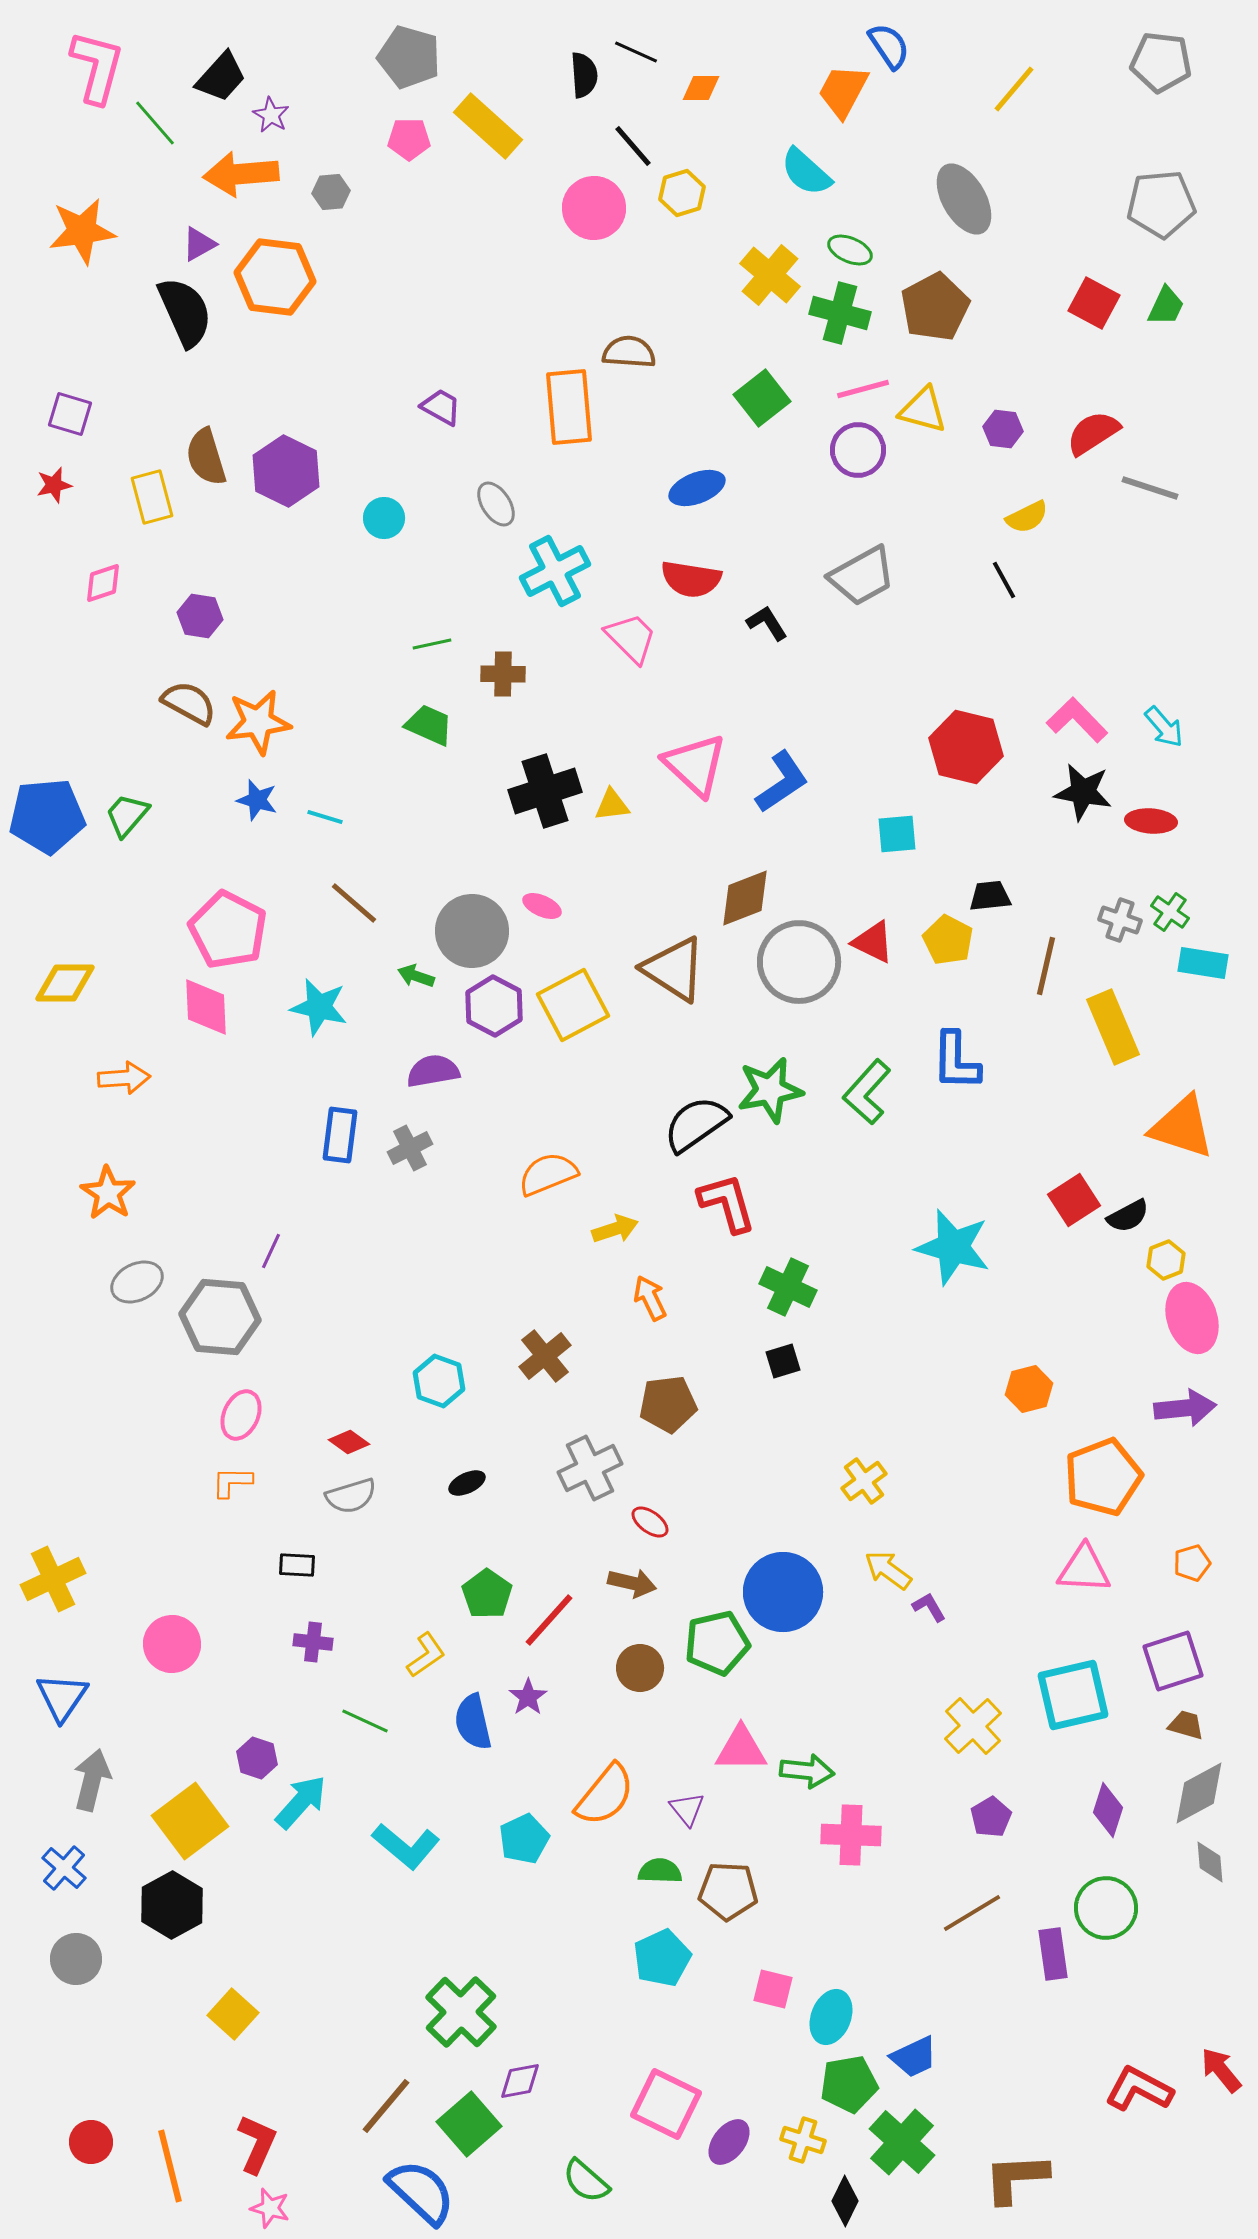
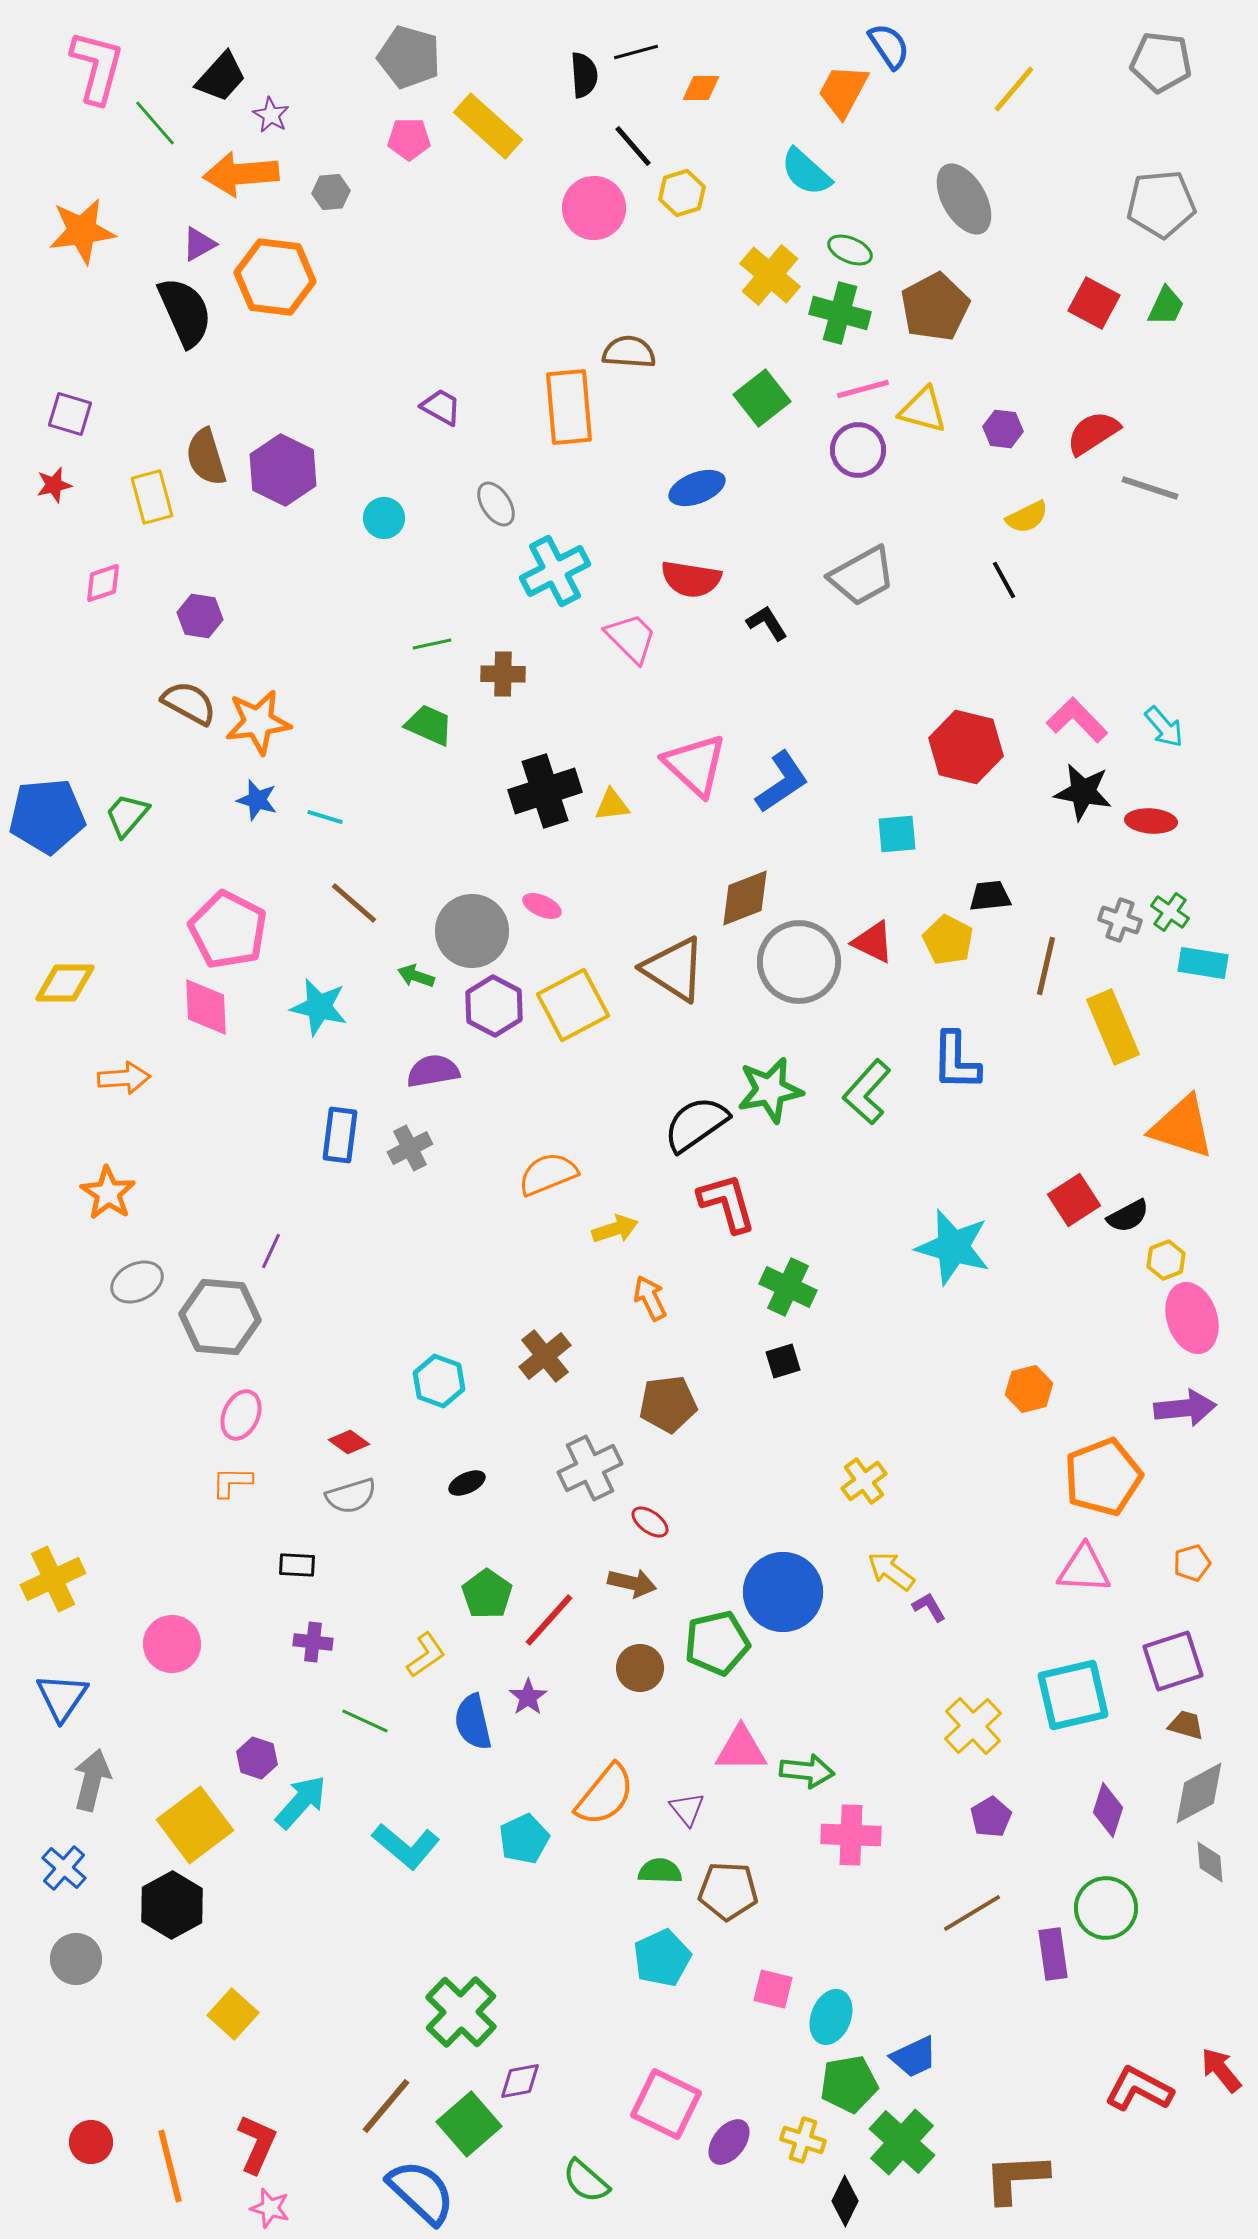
black line at (636, 52): rotated 39 degrees counterclockwise
purple hexagon at (286, 471): moved 3 px left, 1 px up
yellow arrow at (888, 1570): moved 3 px right, 1 px down
yellow square at (190, 1821): moved 5 px right, 4 px down
